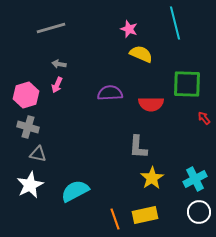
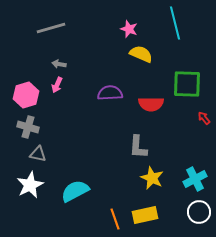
yellow star: rotated 15 degrees counterclockwise
